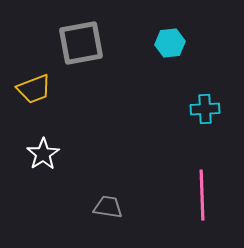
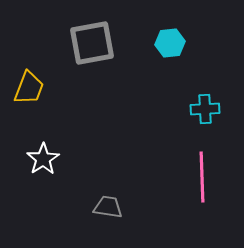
gray square: moved 11 px right
yellow trapezoid: moved 5 px left, 1 px up; rotated 48 degrees counterclockwise
white star: moved 5 px down
pink line: moved 18 px up
